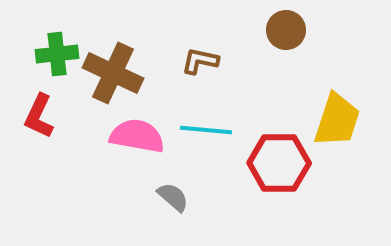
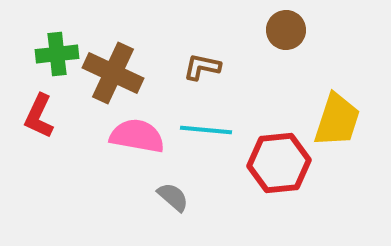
brown L-shape: moved 2 px right, 6 px down
red hexagon: rotated 6 degrees counterclockwise
